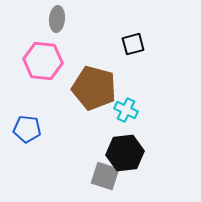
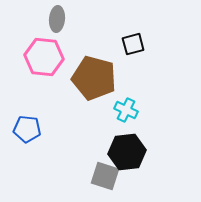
pink hexagon: moved 1 px right, 4 px up
brown pentagon: moved 10 px up
black hexagon: moved 2 px right, 1 px up
